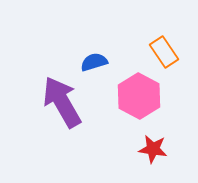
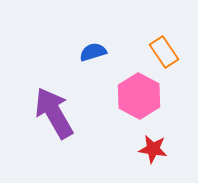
blue semicircle: moved 1 px left, 10 px up
purple arrow: moved 8 px left, 11 px down
